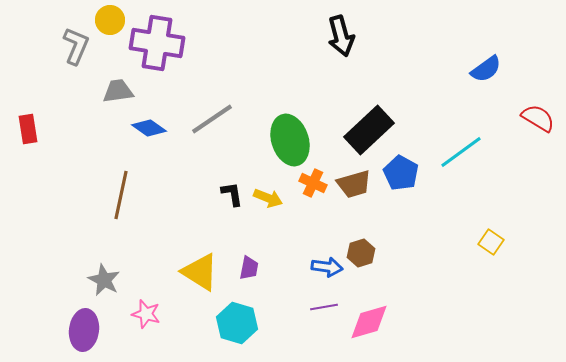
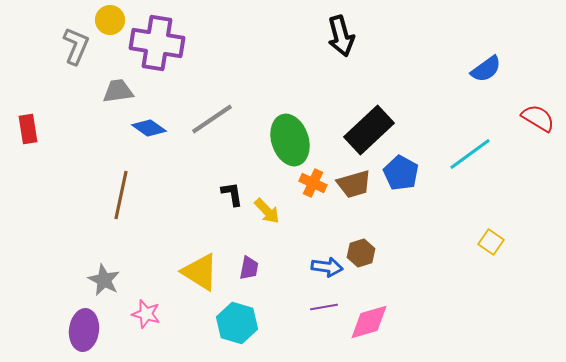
cyan line: moved 9 px right, 2 px down
yellow arrow: moved 1 px left, 13 px down; rotated 24 degrees clockwise
